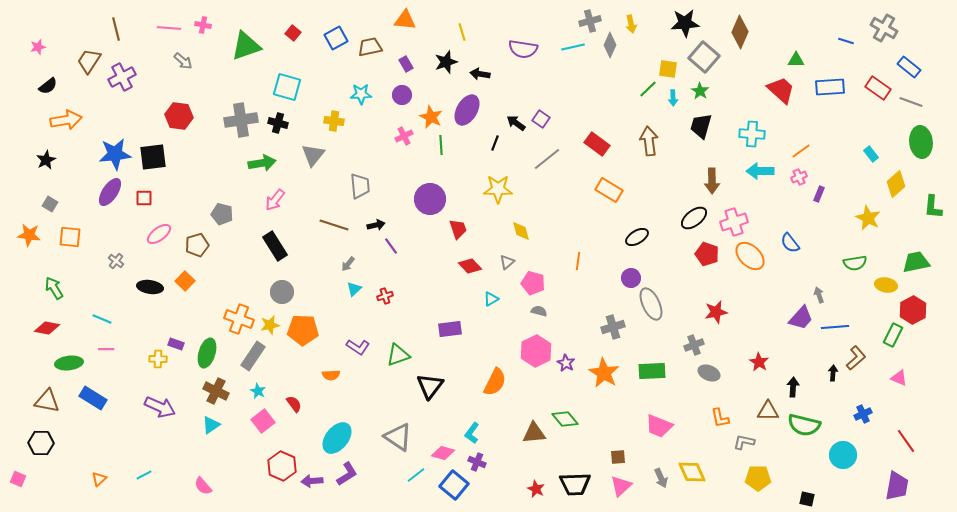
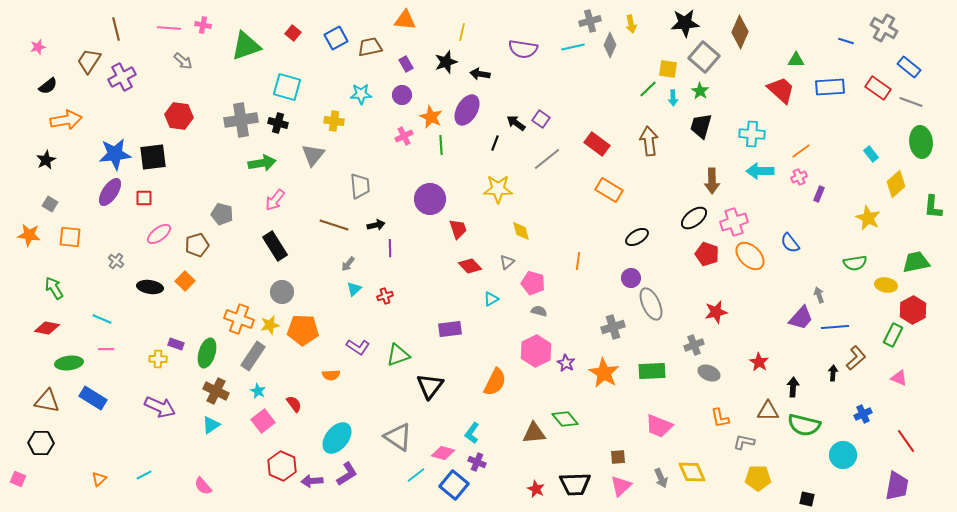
yellow line at (462, 32): rotated 30 degrees clockwise
purple line at (391, 246): moved 1 px left, 2 px down; rotated 36 degrees clockwise
